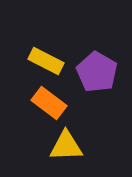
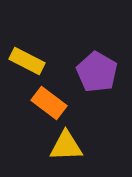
yellow rectangle: moved 19 px left
